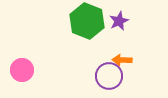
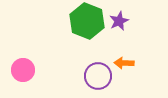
orange arrow: moved 2 px right, 3 px down
pink circle: moved 1 px right
purple circle: moved 11 px left
